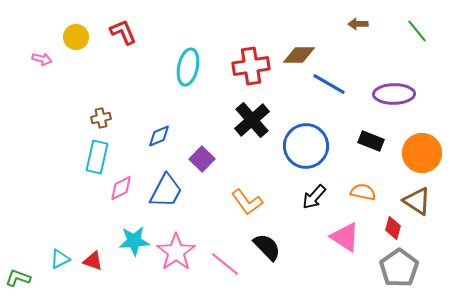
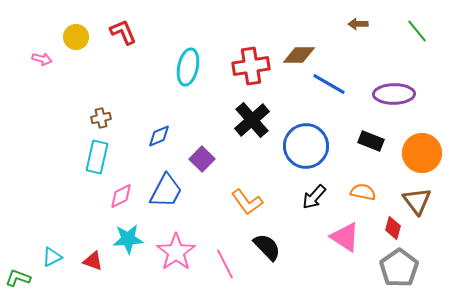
pink diamond: moved 8 px down
brown triangle: rotated 20 degrees clockwise
cyan star: moved 6 px left, 2 px up
cyan triangle: moved 8 px left, 2 px up
pink line: rotated 24 degrees clockwise
